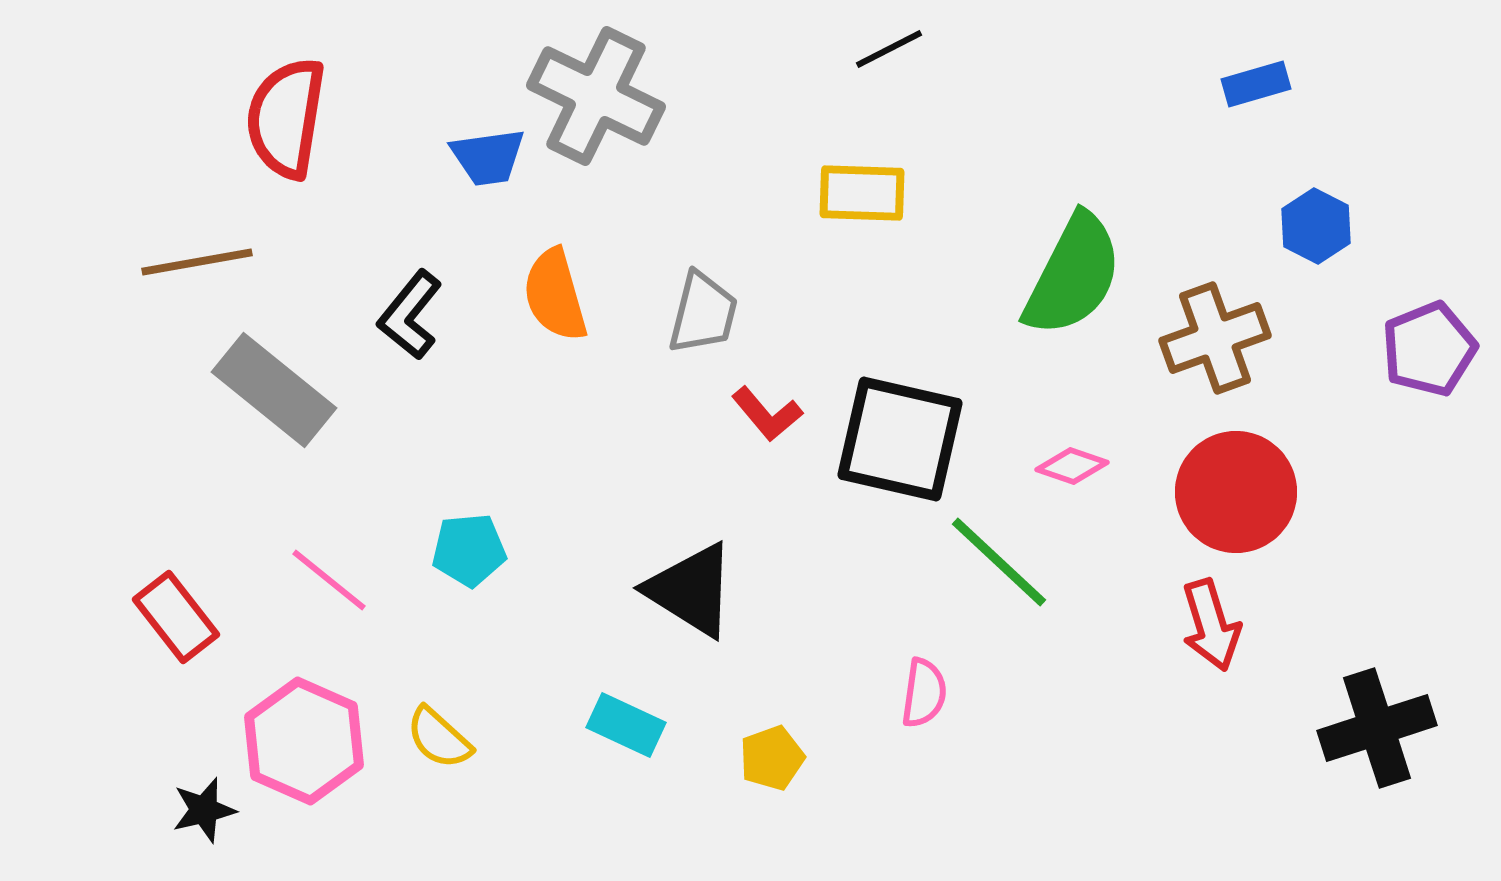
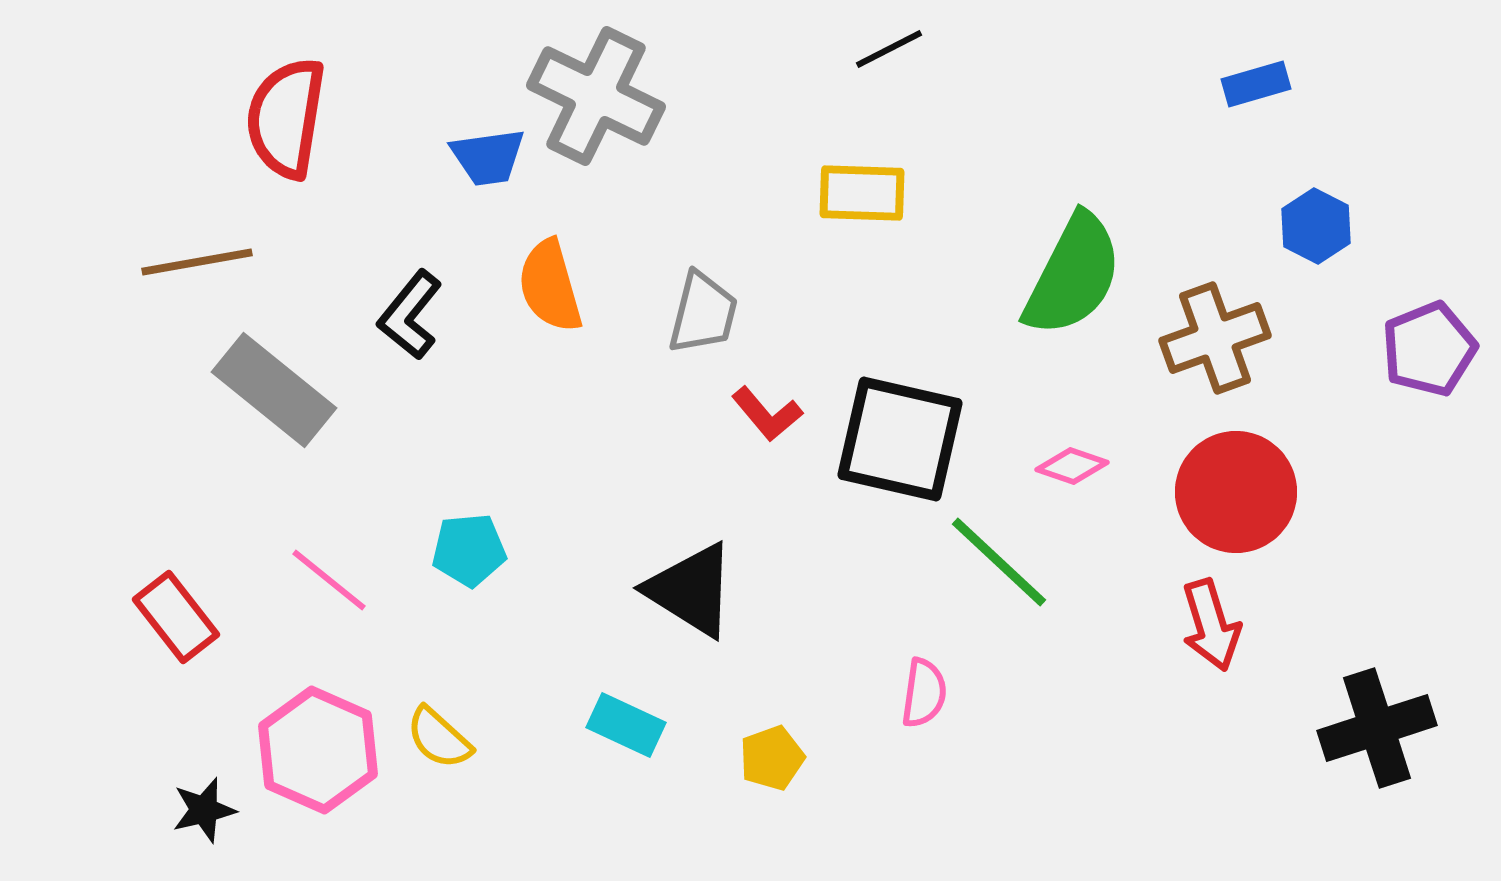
orange semicircle: moved 5 px left, 9 px up
pink hexagon: moved 14 px right, 9 px down
